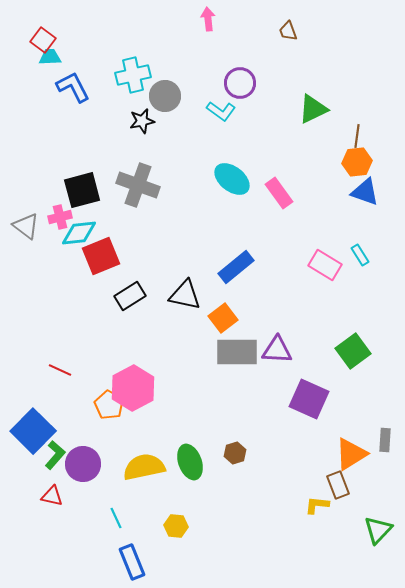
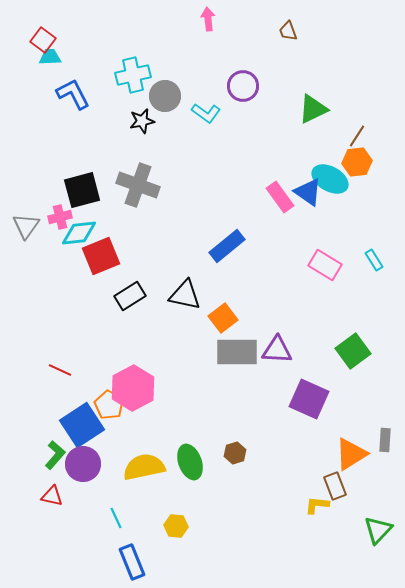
purple circle at (240, 83): moved 3 px right, 3 px down
blue L-shape at (73, 87): moved 7 px down
cyan L-shape at (221, 111): moved 15 px left, 2 px down
brown line at (357, 136): rotated 25 degrees clockwise
cyan ellipse at (232, 179): moved 98 px right; rotated 9 degrees counterclockwise
blue triangle at (365, 192): moved 57 px left; rotated 16 degrees clockwise
pink rectangle at (279, 193): moved 1 px right, 4 px down
gray triangle at (26, 226): rotated 28 degrees clockwise
cyan rectangle at (360, 255): moved 14 px right, 5 px down
blue rectangle at (236, 267): moved 9 px left, 21 px up
blue square at (33, 431): moved 49 px right, 6 px up; rotated 12 degrees clockwise
brown rectangle at (338, 485): moved 3 px left, 1 px down
